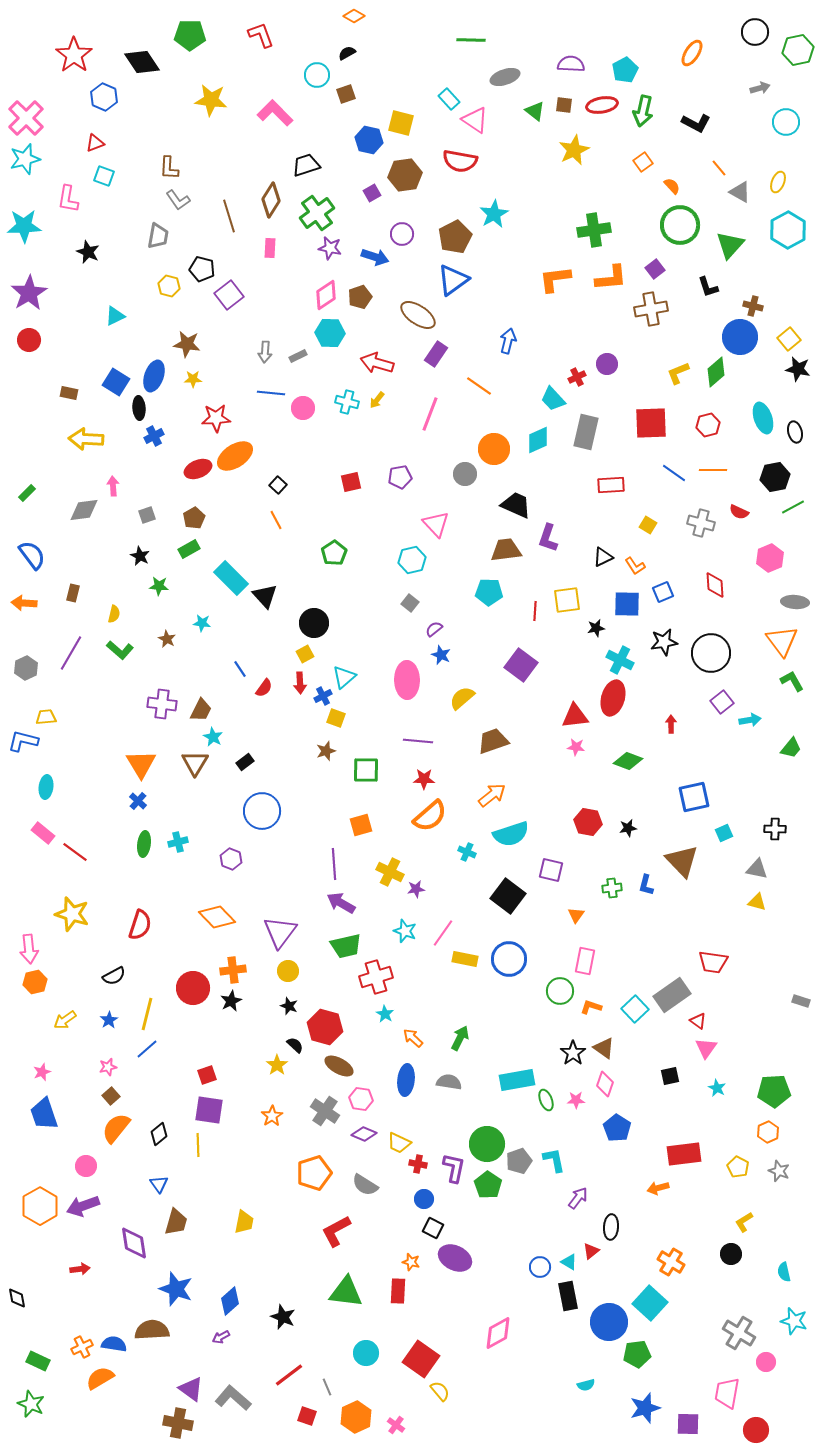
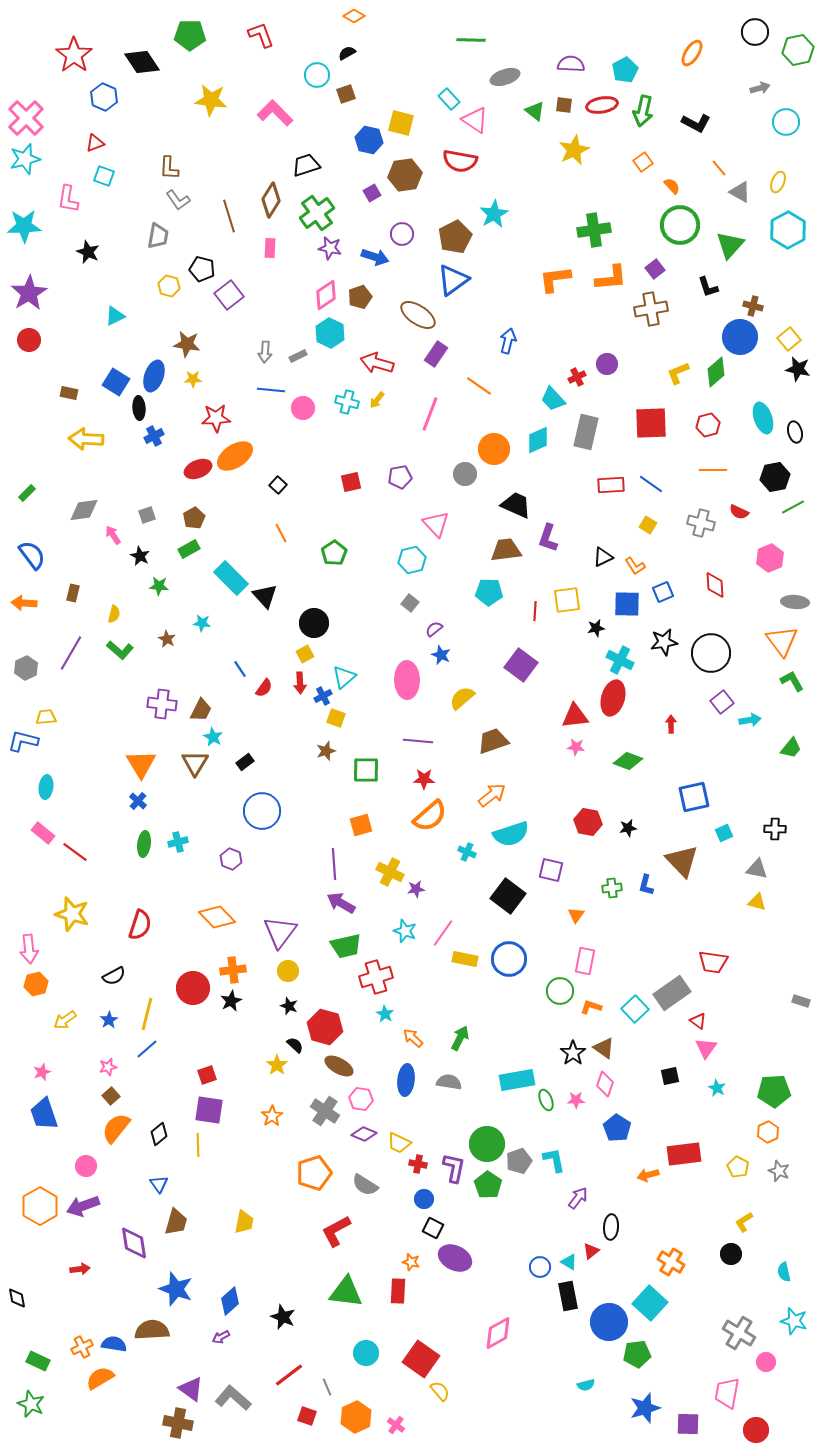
cyan hexagon at (330, 333): rotated 24 degrees clockwise
blue line at (271, 393): moved 3 px up
blue line at (674, 473): moved 23 px left, 11 px down
pink arrow at (113, 486): moved 49 px down; rotated 30 degrees counterclockwise
orange line at (276, 520): moved 5 px right, 13 px down
orange hexagon at (35, 982): moved 1 px right, 2 px down
gray rectangle at (672, 995): moved 2 px up
orange arrow at (658, 1188): moved 10 px left, 13 px up
